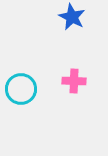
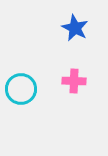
blue star: moved 3 px right, 11 px down
